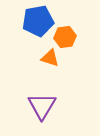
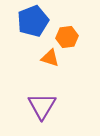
blue pentagon: moved 5 px left; rotated 12 degrees counterclockwise
orange hexagon: moved 2 px right
